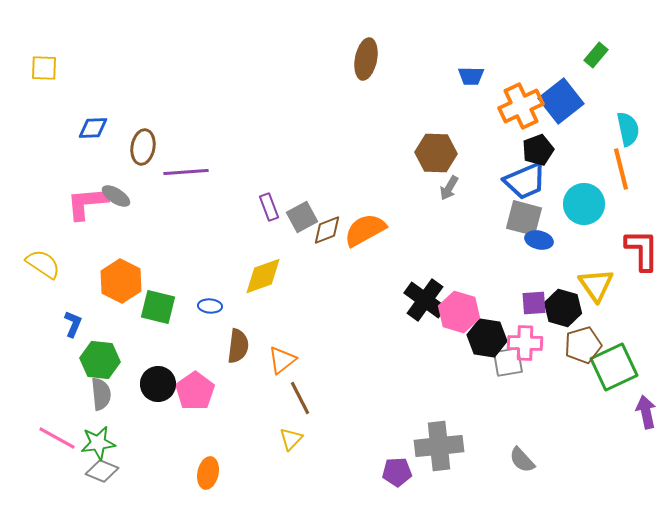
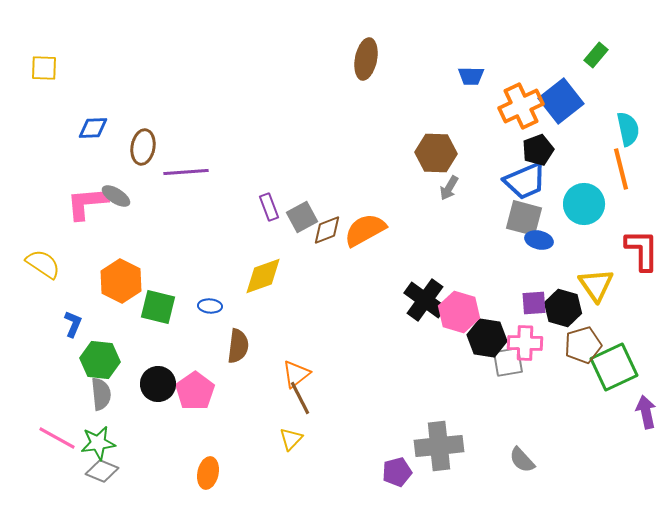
orange triangle at (282, 360): moved 14 px right, 14 px down
purple pentagon at (397, 472): rotated 12 degrees counterclockwise
